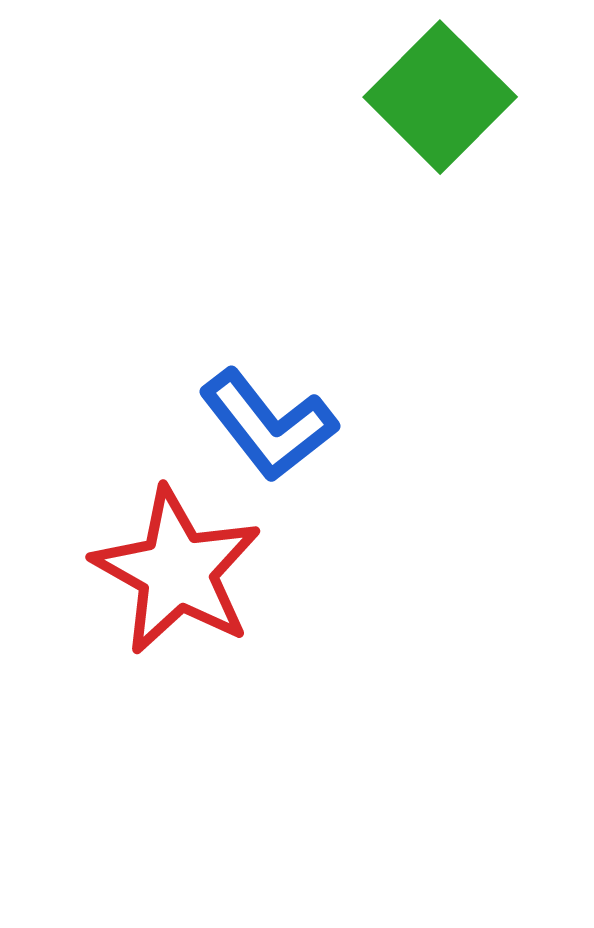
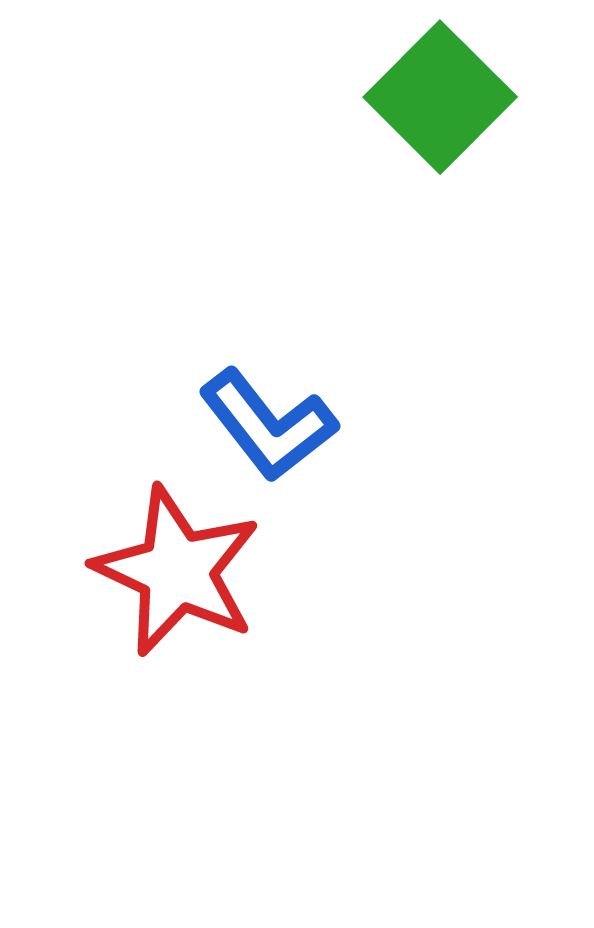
red star: rotated 4 degrees counterclockwise
